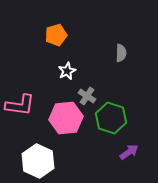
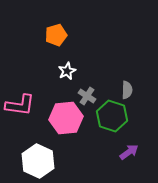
gray semicircle: moved 6 px right, 37 px down
green hexagon: moved 1 px right, 2 px up
